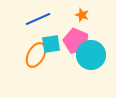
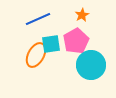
orange star: rotated 24 degrees clockwise
pink pentagon: rotated 20 degrees clockwise
cyan circle: moved 10 px down
